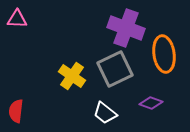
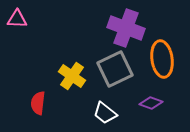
orange ellipse: moved 2 px left, 5 px down
red semicircle: moved 22 px right, 8 px up
